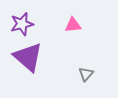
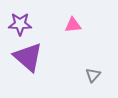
purple star: moved 2 px left; rotated 15 degrees clockwise
gray triangle: moved 7 px right, 1 px down
